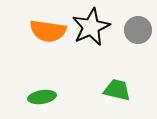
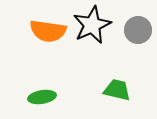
black star: moved 1 px right, 2 px up
